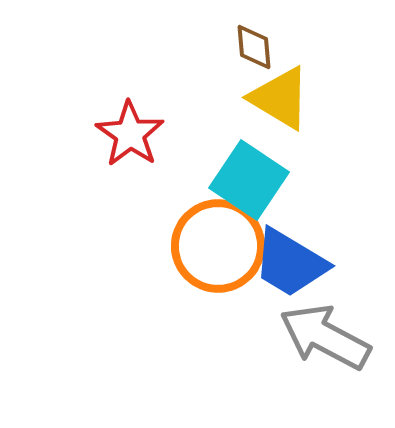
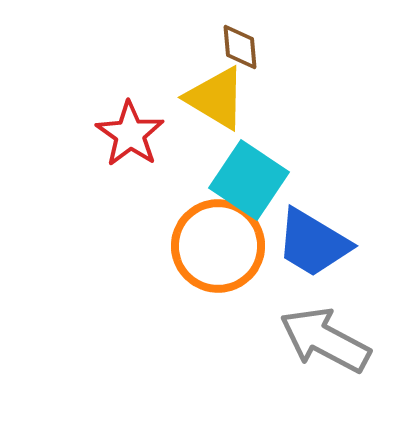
brown diamond: moved 14 px left
yellow triangle: moved 64 px left
blue trapezoid: moved 23 px right, 20 px up
gray arrow: moved 3 px down
